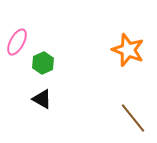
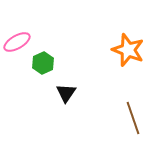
pink ellipse: rotated 32 degrees clockwise
black triangle: moved 24 px right, 6 px up; rotated 35 degrees clockwise
brown line: rotated 20 degrees clockwise
